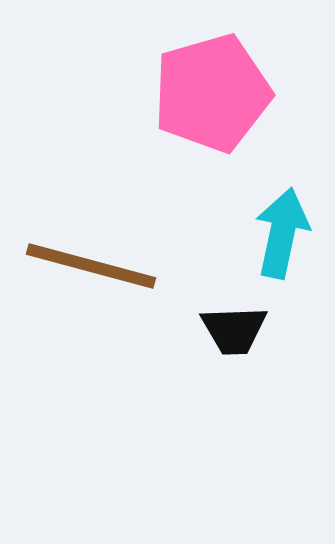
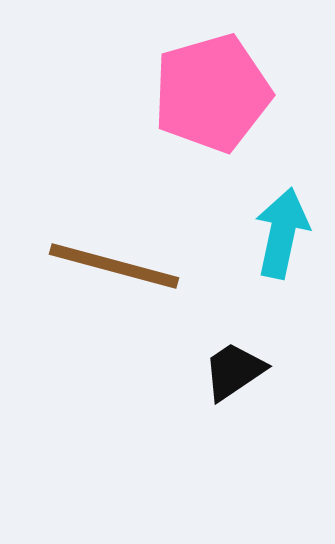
brown line: moved 23 px right
black trapezoid: moved 41 px down; rotated 148 degrees clockwise
